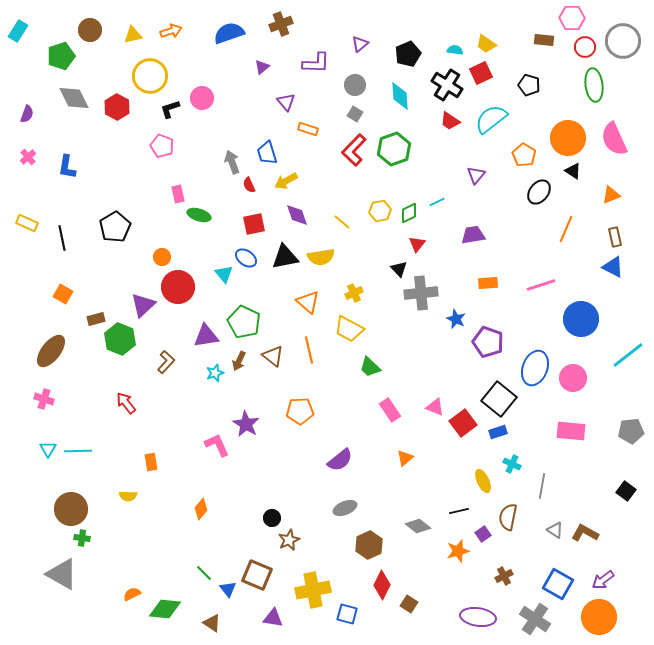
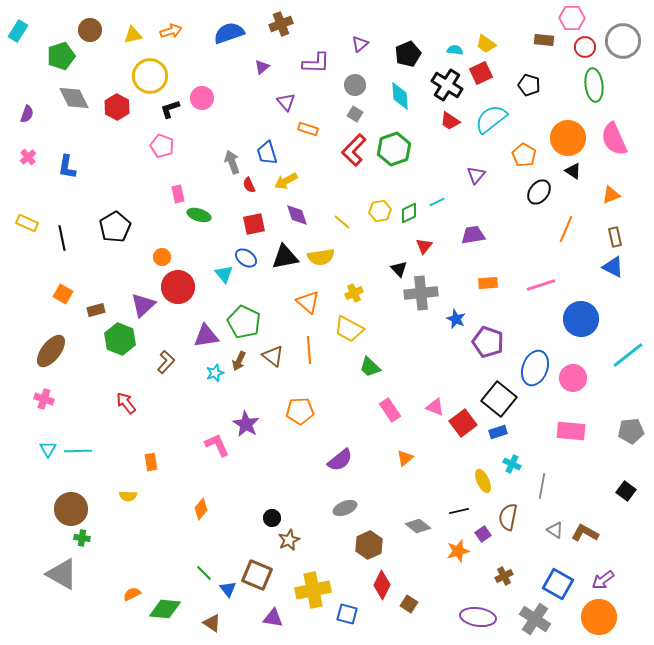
red triangle at (417, 244): moved 7 px right, 2 px down
brown rectangle at (96, 319): moved 9 px up
orange line at (309, 350): rotated 8 degrees clockwise
